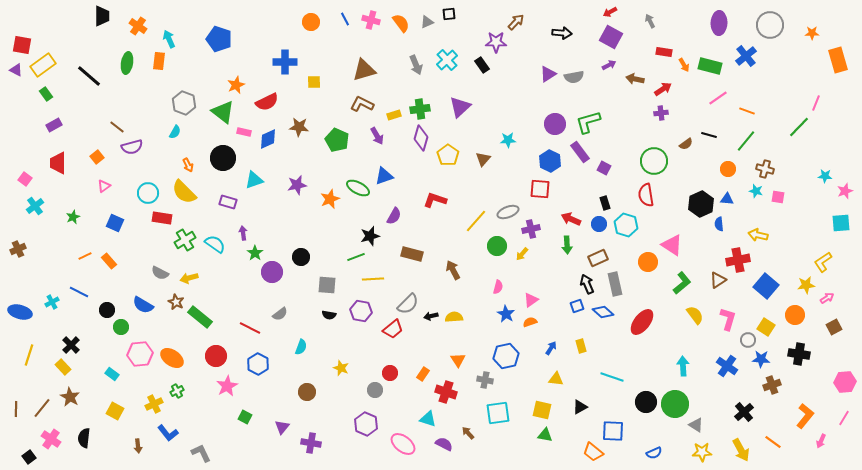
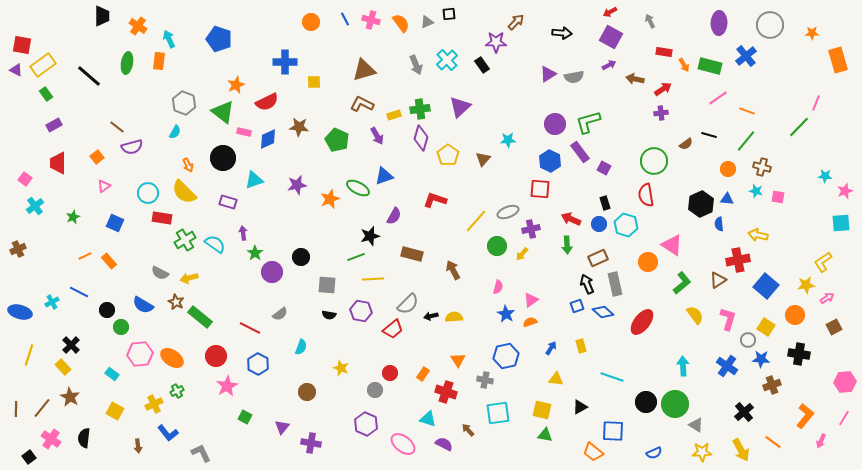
brown cross at (765, 169): moved 3 px left, 2 px up
brown arrow at (468, 433): moved 3 px up
